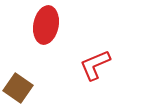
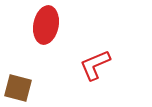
brown square: rotated 20 degrees counterclockwise
